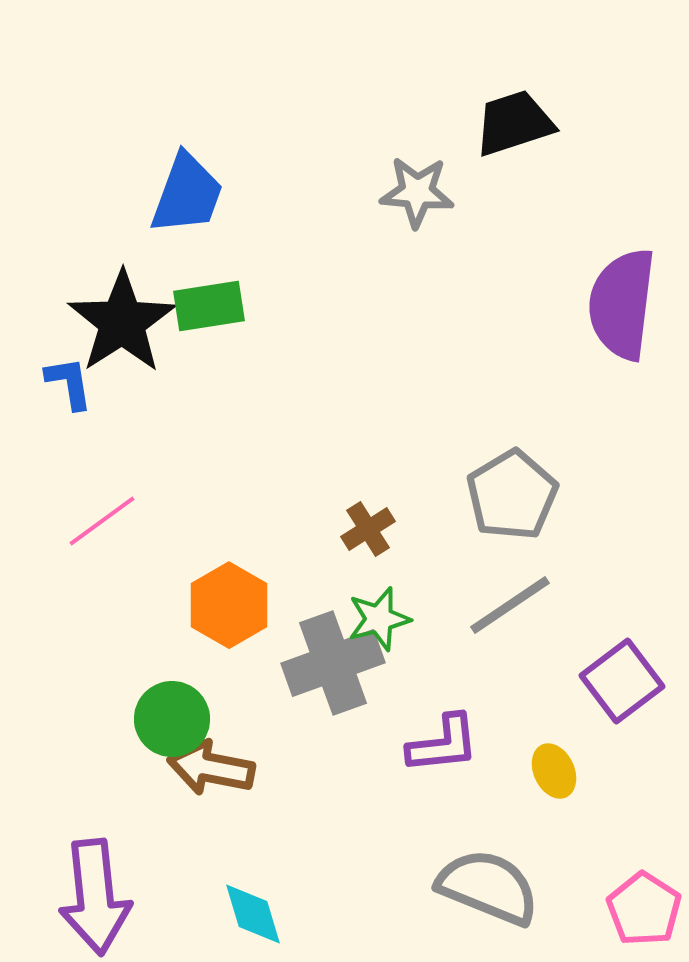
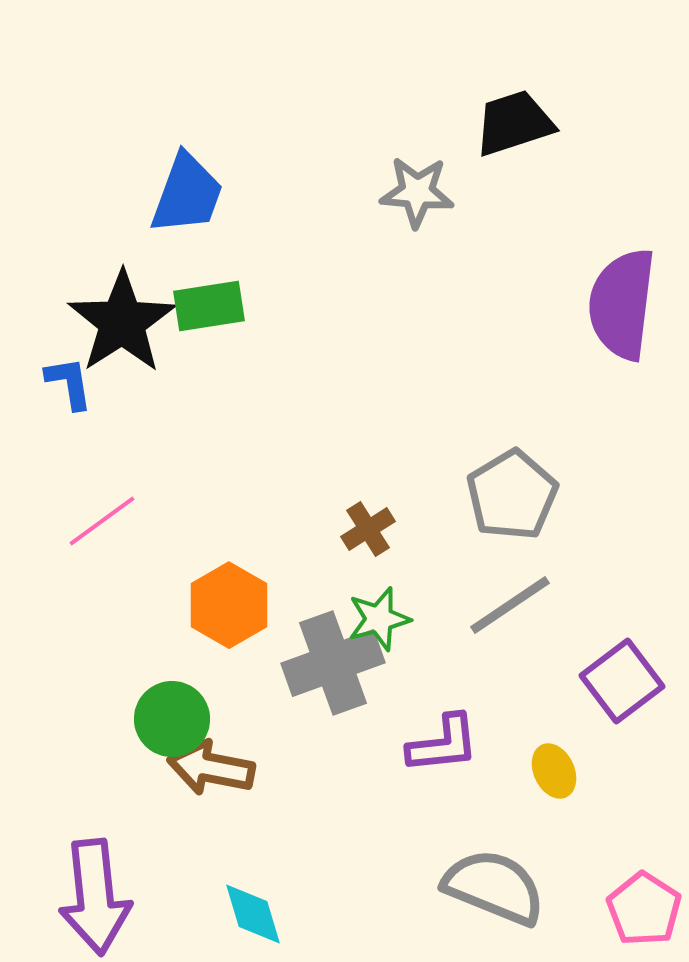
gray semicircle: moved 6 px right
